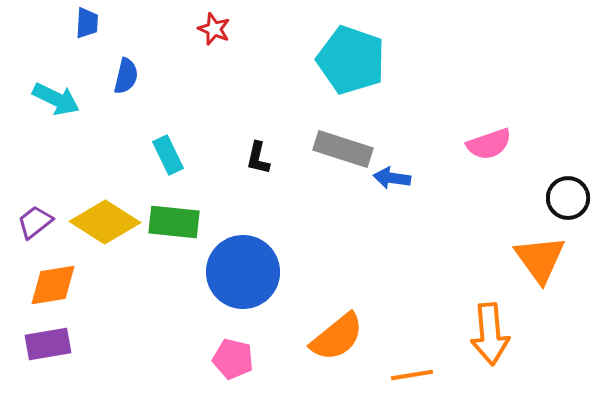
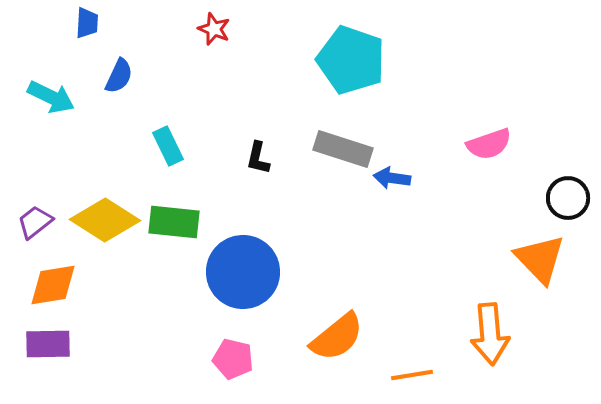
blue semicircle: moved 7 px left; rotated 12 degrees clockwise
cyan arrow: moved 5 px left, 2 px up
cyan rectangle: moved 9 px up
yellow diamond: moved 2 px up
orange triangle: rotated 8 degrees counterclockwise
purple rectangle: rotated 9 degrees clockwise
